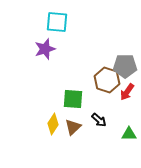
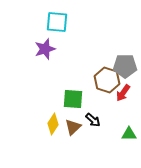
red arrow: moved 4 px left, 1 px down
black arrow: moved 6 px left
